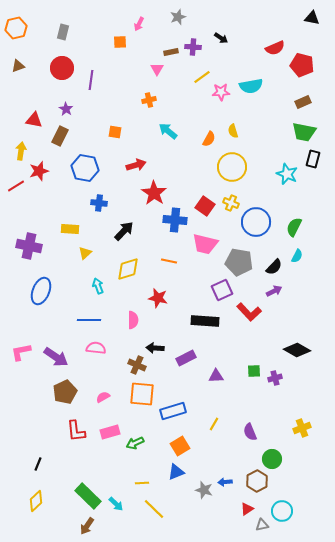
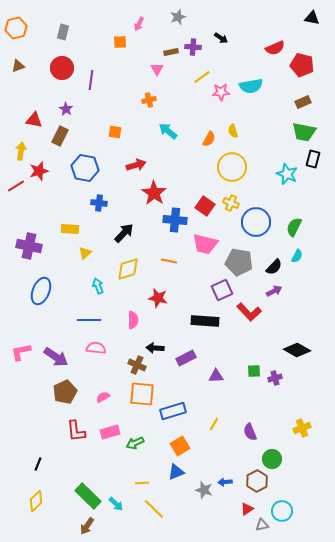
black arrow at (124, 231): moved 2 px down
